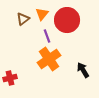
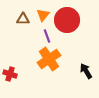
orange triangle: moved 1 px right, 1 px down
brown triangle: rotated 40 degrees clockwise
black arrow: moved 3 px right, 1 px down
red cross: moved 4 px up; rotated 32 degrees clockwise
